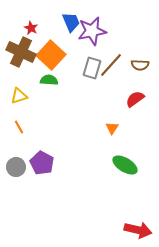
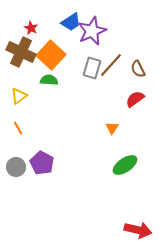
blue trapezoid: rotated 80 degrees clockwise
purple star: rotated 12 degrees counterclockwise
brown semicircle: moved 2 px left, 4 px down; rotated 60 degrees clockwise
yellow triangle: rotated 18 degrees counterclockwise
orange line: moved 1 px left, 1 px down
green ellipse: rotated 65 degrees counterclockwise
